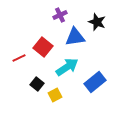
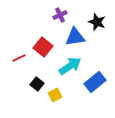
cyan arrow: moved 3 px right, 1 px up
